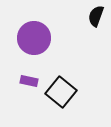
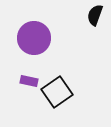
black semicircle: moved 1 px left, 1 px up
black square: moved 4 px left; rotated 16 degrees clockwise
